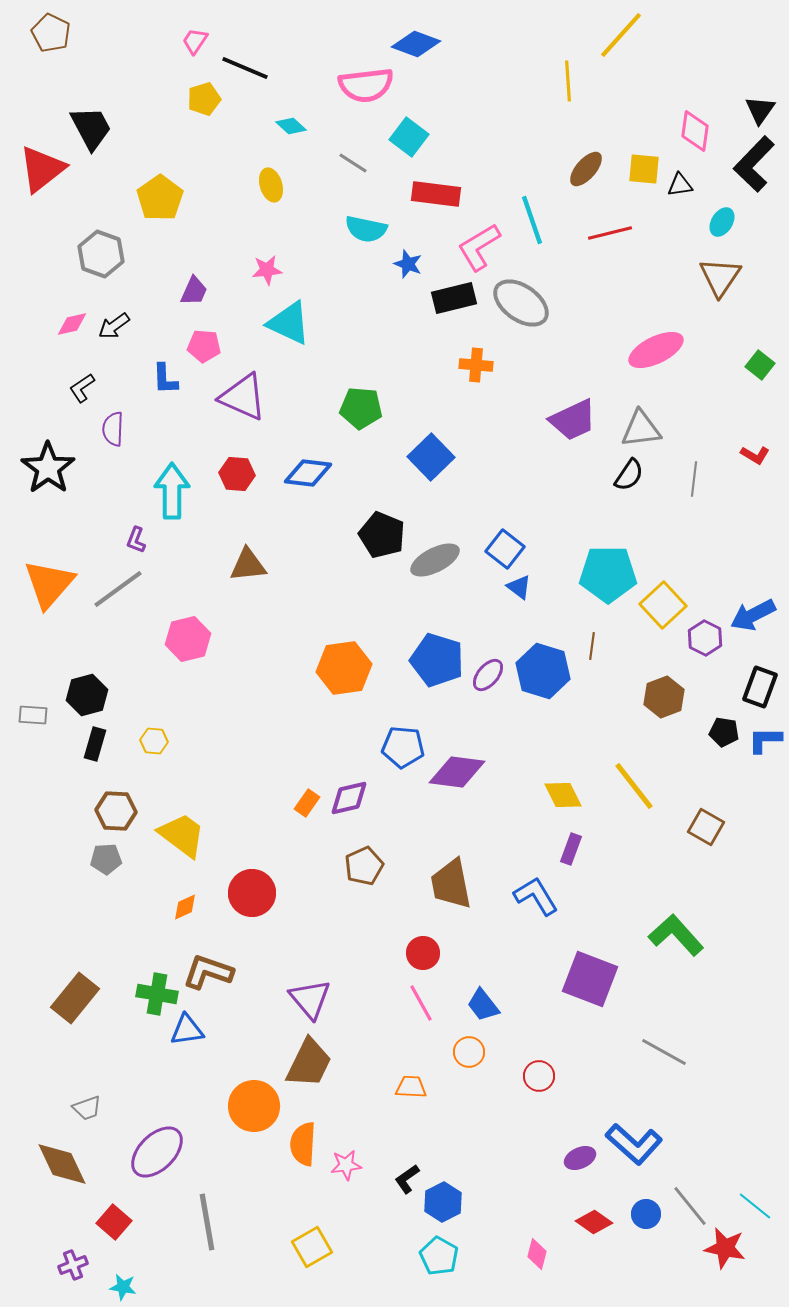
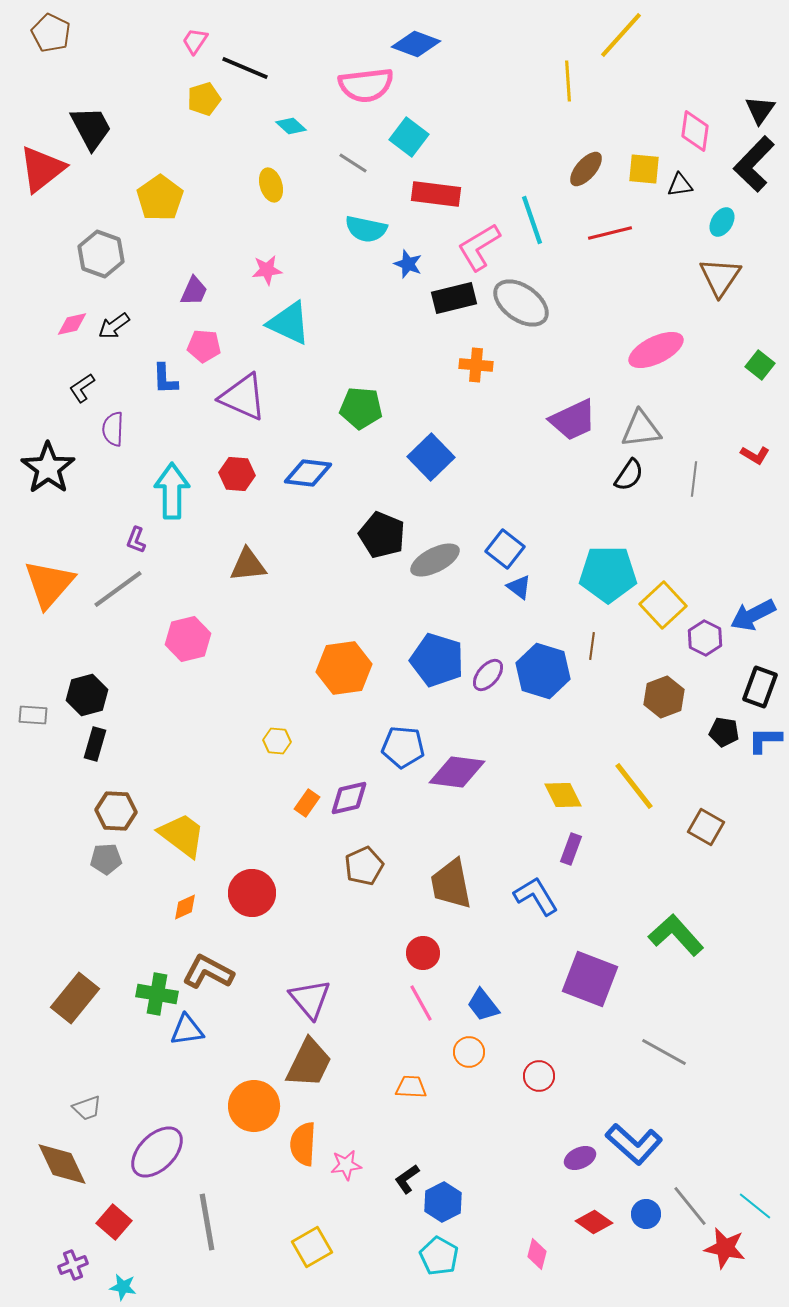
yellow hexagon at (154, 741): moved 123 px right
brown L-shape at (208, 972): rotated 9 degrees clockwise
